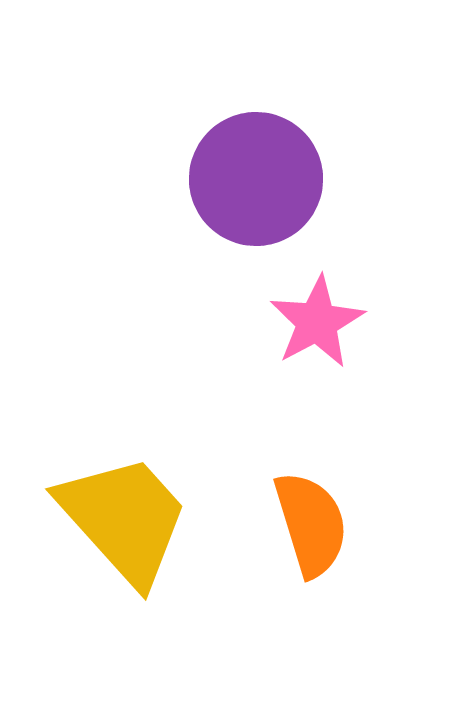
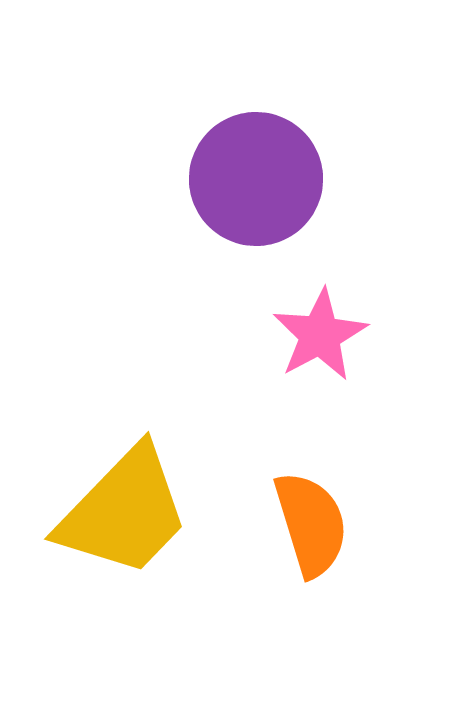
pink star: moved 3 px right, 13 px down
yellow trapezoid: moved 7 px up; rotated 86 degrees clockwise
